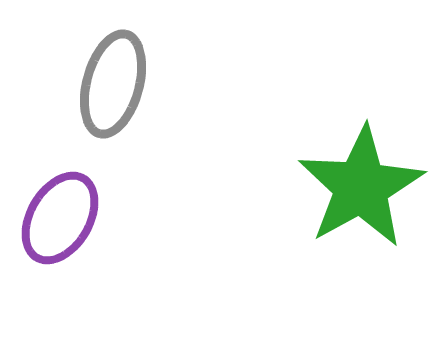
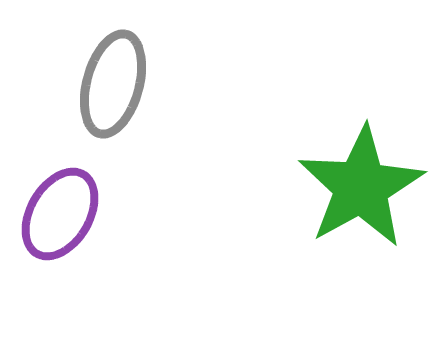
purple ellipse: moved 4 px up
